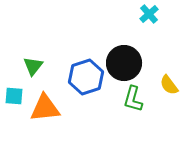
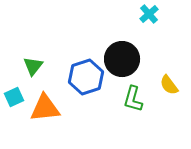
black circle: moved 2 px left, 4 px up
cyan square: moved 1 px down; rotated 30 degrees counterclockwise
